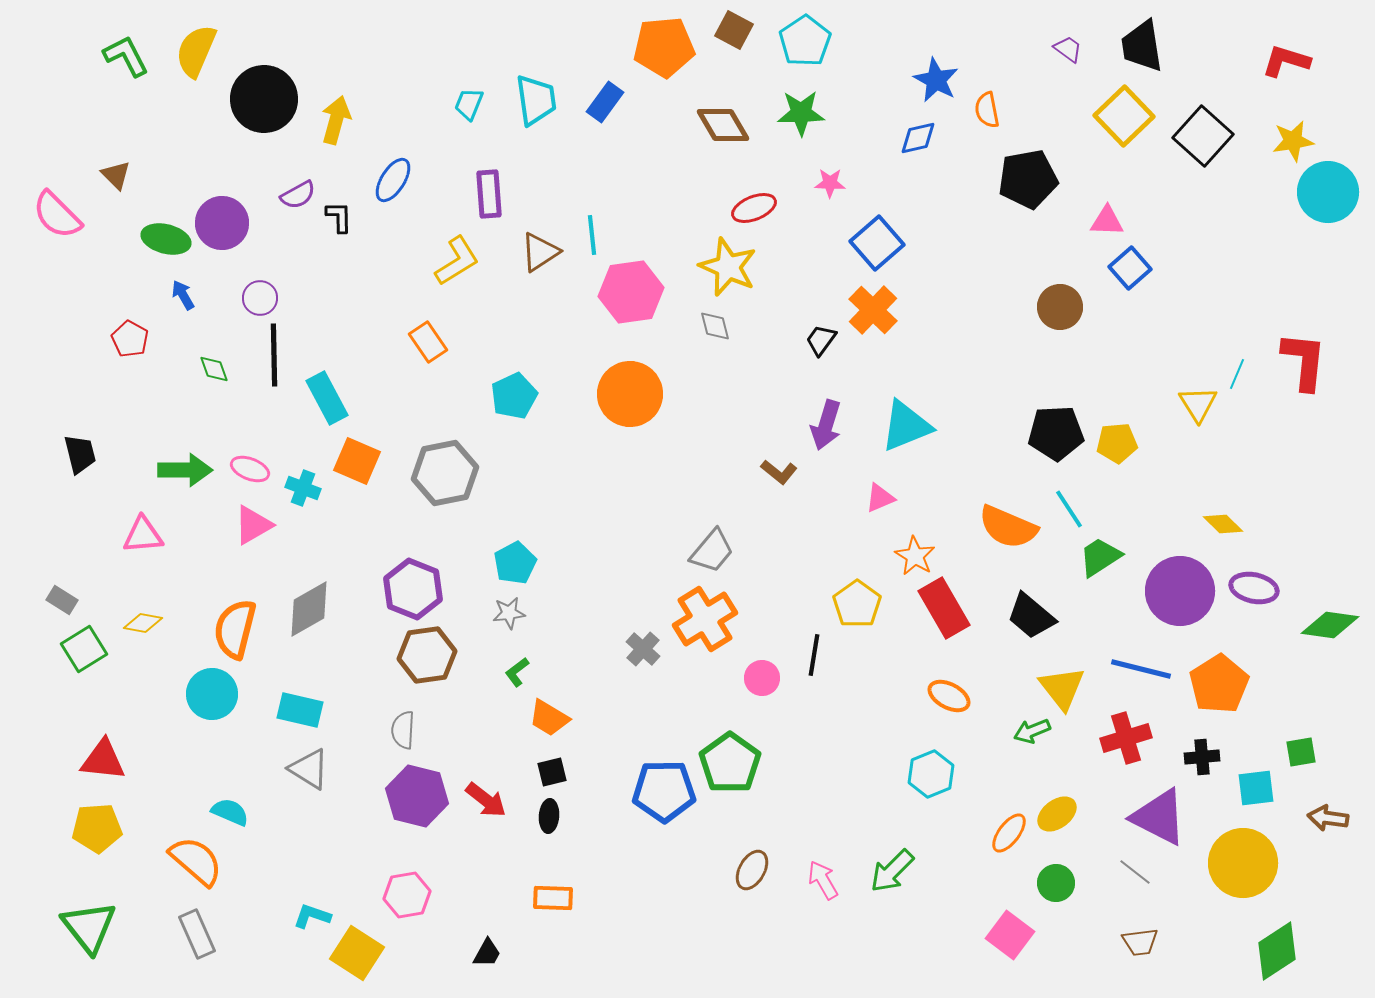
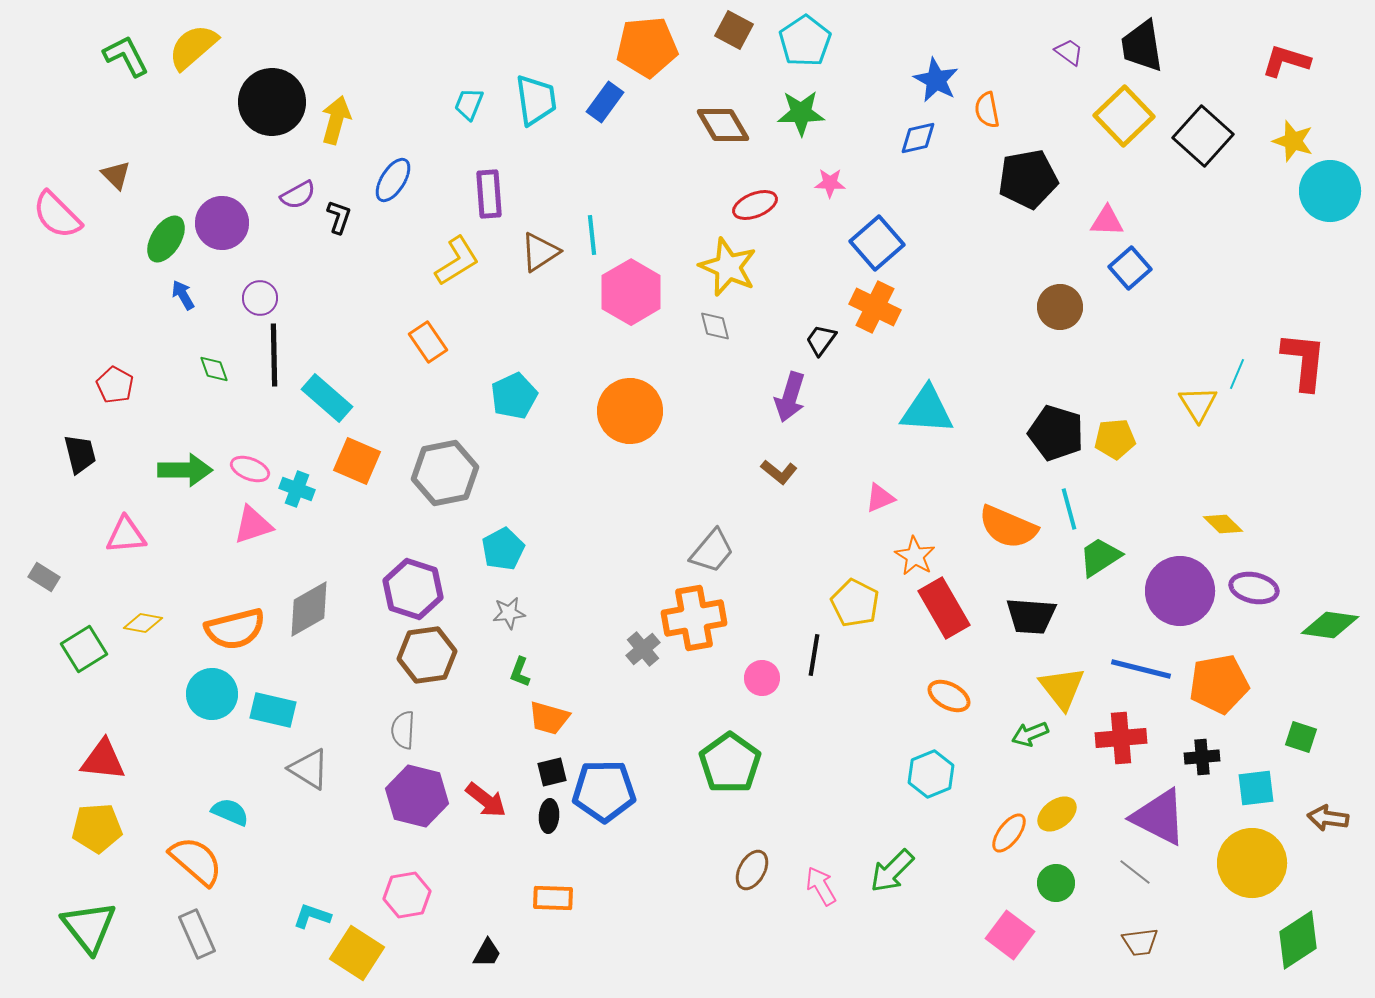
orange pentagon at (664, 47): moved 17 px left
purple trapezoid at (1068, 49): moved 1 px right, 3 px down
yellow semicircle at (196, 51): moved 3 px left, 4 px up; rotated 26 degrees clockwise
black circle at (264, 99): moved 8 px right, 3 px down
yellow star at (1293, 141): rotated 27 degrees clockwise
cyan circle at (1328, 192): moved 2 px right, 1 px up
red ellipse at (754, 208): moved 1 px right, 3 px up
black L-shape at (339, 217): rotated 20 degrees clockwise
green ellipse at (166, 239): rotated 72 degrees counterclockwise
pink hexagon at (631, 292): rotated 22 degrees counterclockwise
orange cross at (873, 310): moved 2 px right, 3 px up; rotated 18 degrees counterclockwise
red pentagon at (130, 339): moved 15 px left, 46 px down
orange circle at (630, 394): moved 17 px down
cyan rectangle at (327, 398): rotated 21 degrees counterclockwise
purple arrow at (826, 425): moved 36 px left, 28 px up
cyan triangle at (906, 426): moved 21 px right, 16 px up; rotated 26 degrees clockwise
black pentagon at (1056, 433): rotated 20 degrees clockwise
yellow pentagon at (1117, 443): moved 2 px left, 4 px up
cyan cross at (303, 488): moved 6 px left, 1 px down
cyan line at (1069, 509): rotated 18 degrees clockwise
pink triangle at (253, 525): rotated 12 degrees clockwise
pink triangle at (143, 535): moved 17 px left
cyan pentagon at (515, 563): moved 12 px left, 14 px up
purple hexagon at (413, 589): rotated 4 degrees counterclockwise
gray rectangle at (62, 600): moved 18 px left, 23 px up
yellow pentagon at (857, 604): moved 2 px left, 1 px up; rotated 9 degrees counterclockwise
black trapezoid at (1031, 616): rotated 36 degrees counterclockwise
orange cross at (705, 619): moved 11 px left, 1 px up; rotated 22 degrees clockwise
orange semicircle at (235, 629): rotated 118 degrees counterclockwise
gray cross at (643, 649): rotated 8 degrees clockwise
green L-shape at (517, 672): moved 3 px right; rotated 32 degrees counterclockwise
orange pentagon at (1219, 684): rotated 22 degrees clockwise
cyan rectangle at (300, 710): moved 27 px left
orange trapezoid at (549, 718): rotated 15 degrees counterclockwise
green arrow at (1032, 731): moved 2 px left, 3 px down
red cross at (1126, 738): moved 5 px left; rotated 12 degrees clockwise
green square at (1301, 752): moved 15 px up; rotated 28 degrees clockwise
blue pentagon at (664, 791): moved 60 px left
yellow circle at (1243, 863): moved 9 px right
pink arrow at (823, 880): moved 2 px left, 6 px down
green diamond at (1277, 951): moved 21 px right, 11 px up
